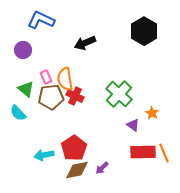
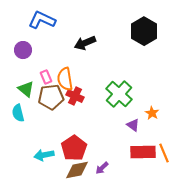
blue L-shape: moved 1 px right
cyan semicircle: rotated 30 degrees clockwise
